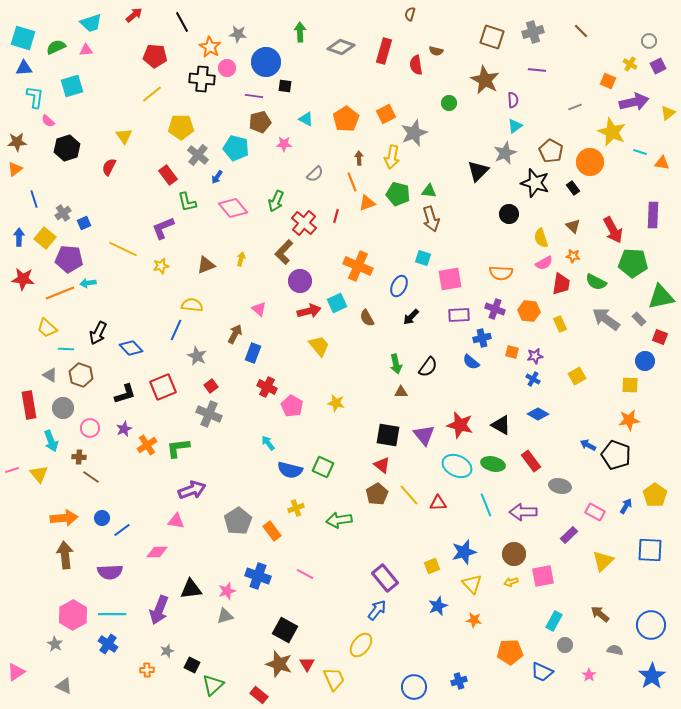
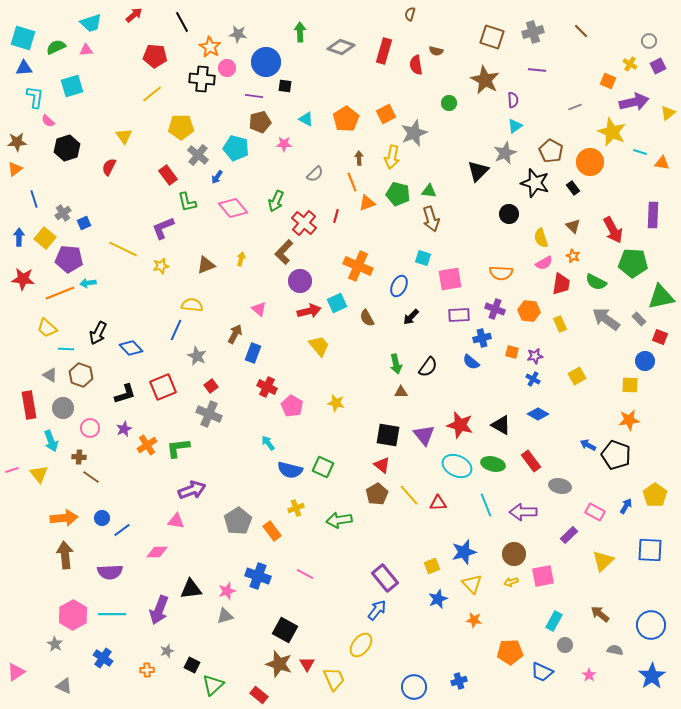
orange star at (573, 256): rotated 16 degrees clockwise
blue star at (438, 606): moved 7 px up
blue cross at (108, 644): moved 5 px left, 14 px down
